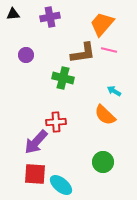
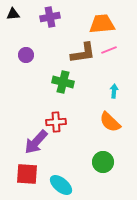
orange trapezoid: rotated 44 degrees clockwise
pink line: rotated 35 degrees counterclockwise
green cross: moved 4 px down
cyan arrow: rotated 64 degrees clockwise
orange semicircle: moved 5 px right, 7 px down
red square: moved 8 px left
